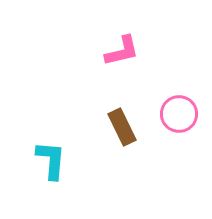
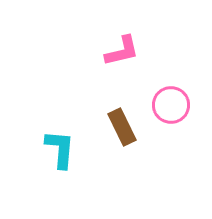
pink circle: moved 8 px left, 9 px up
cyan L-shape: moved 9 px right, 11 px up
